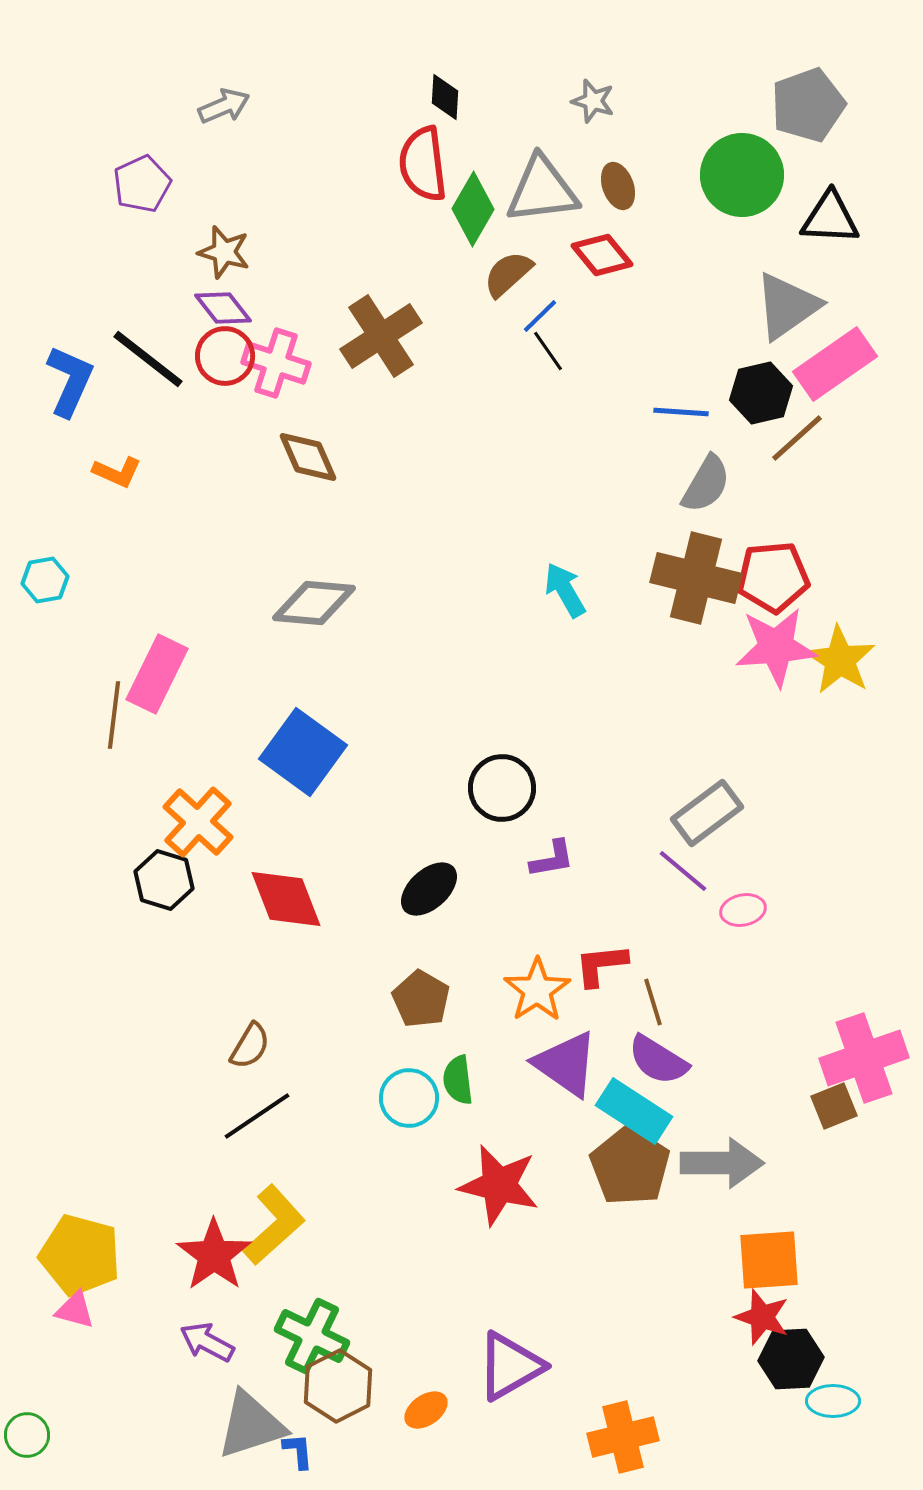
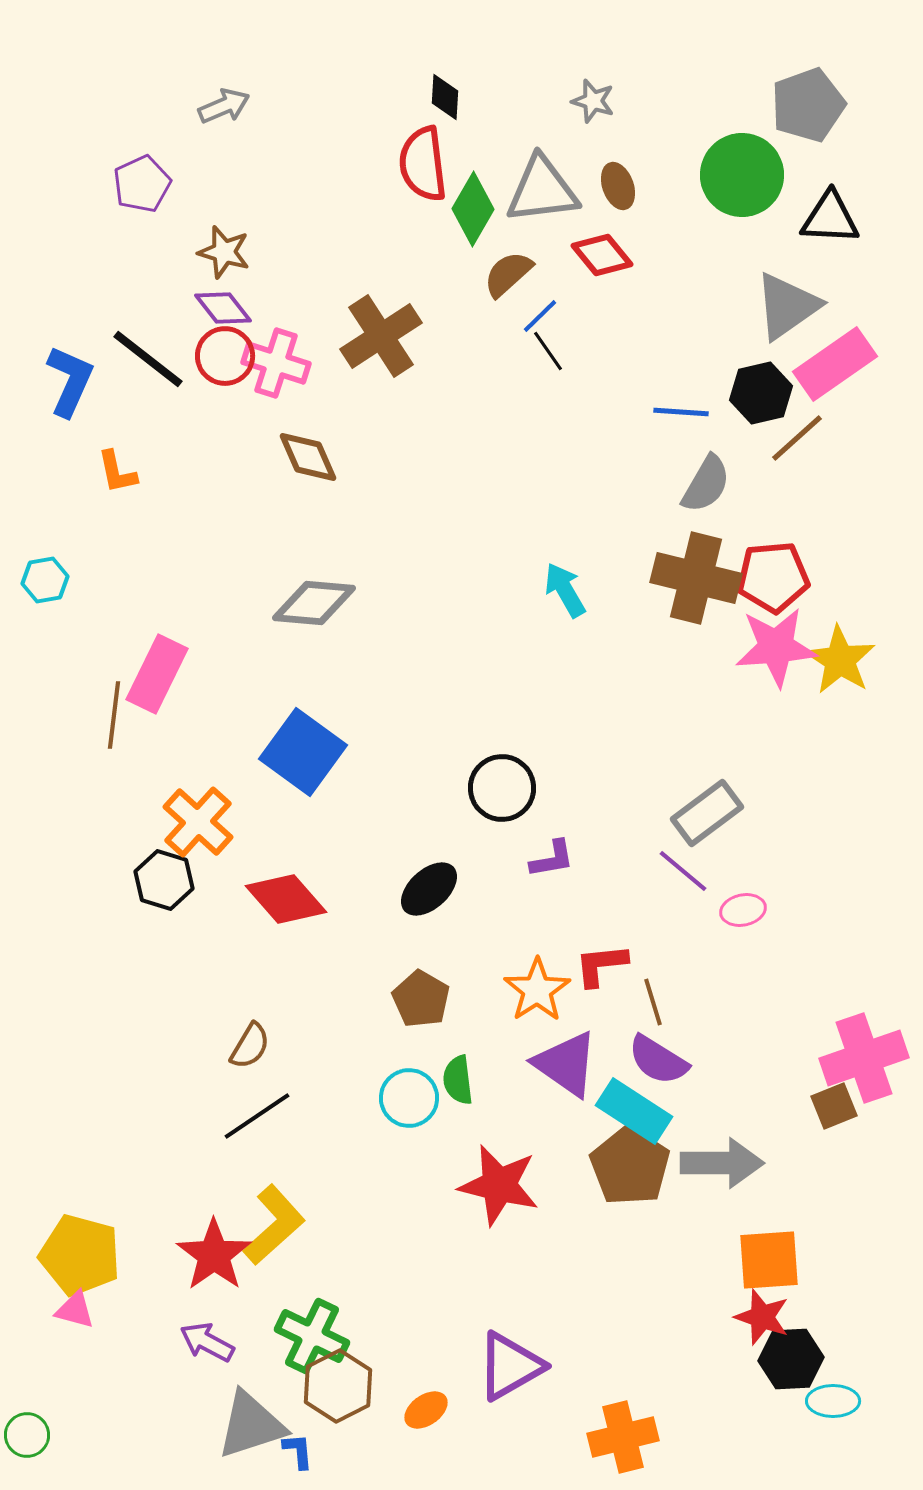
orange L-shape at (117, 472): rotated 54 degrees clockwise
red diamond at (286, 899): rotated 20 degrees counterclockwise
